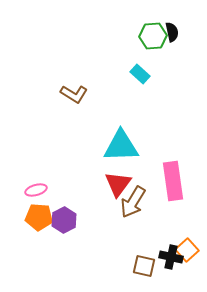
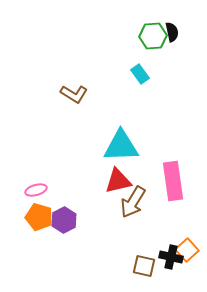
cyan rectangle: rotated 12 degrees clockwise
red triangle: moved 3 px up; rotated 40 degrees clockwise
orange pentagon: rotated 12 degrees clockwise
